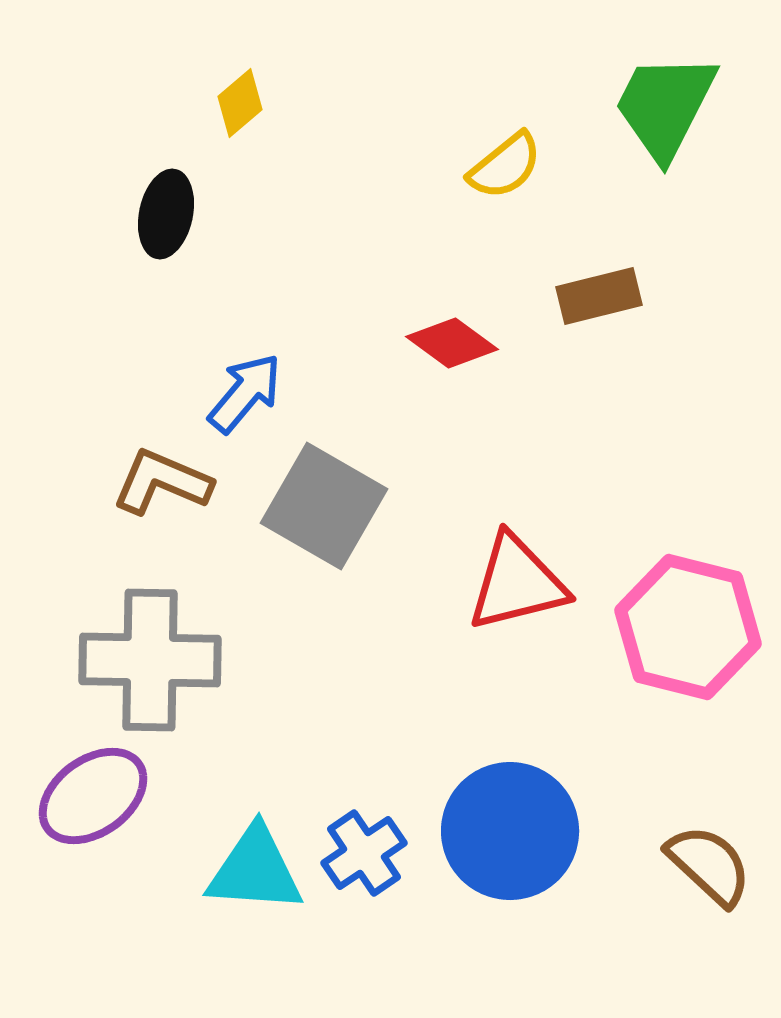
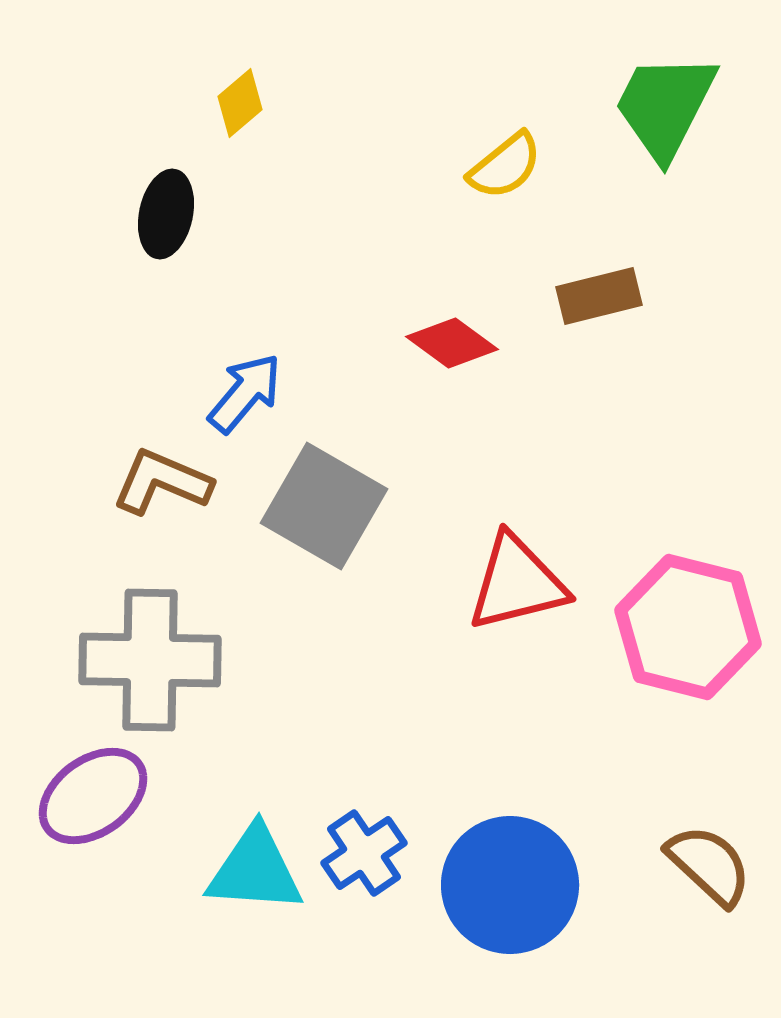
blue circle: moved 54 px down
